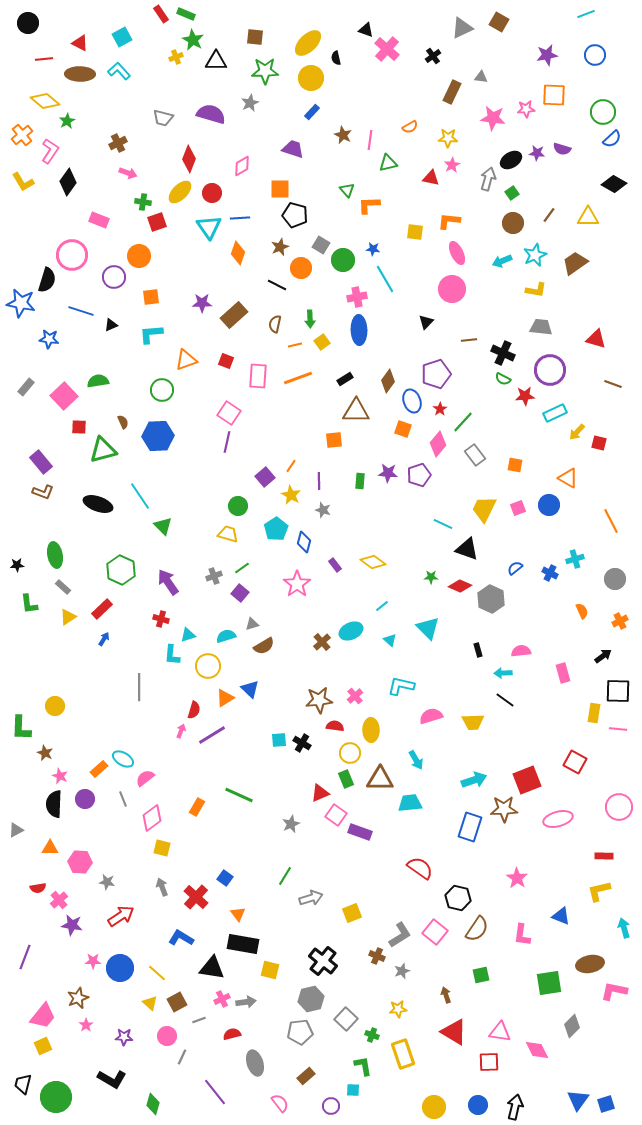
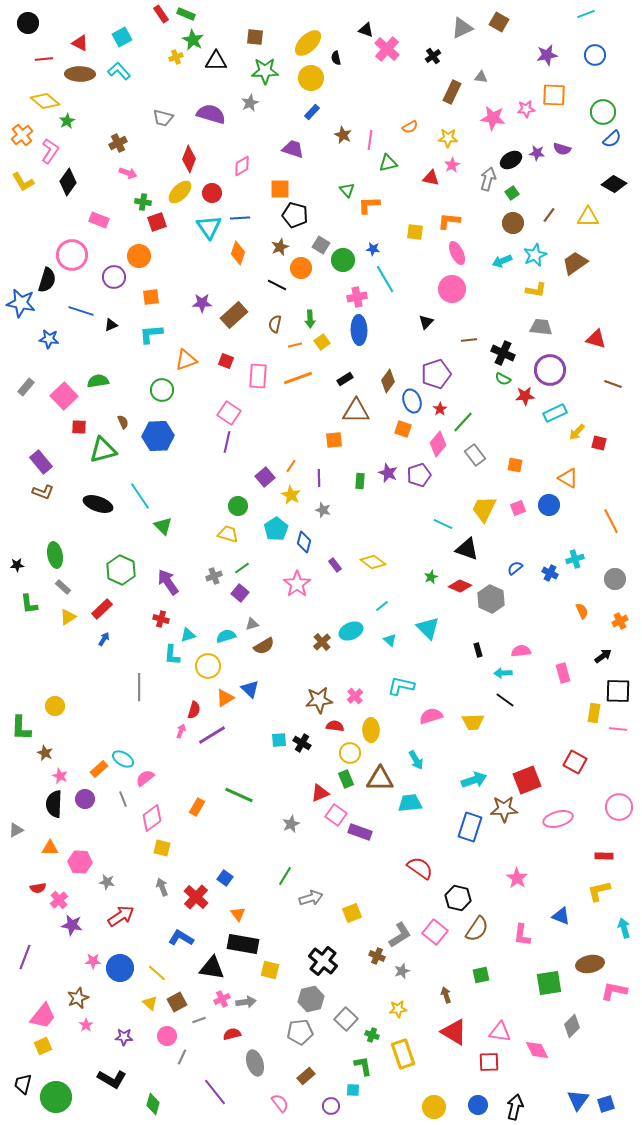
purple star at (388, 473): rotated 18 degrees clockwise
purple line at (319, 481): moved 3 px up
green star at (431, 577): rotated 24 degrees counterclockwise
